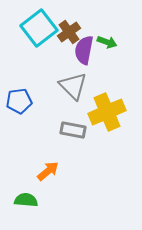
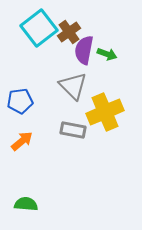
green arrow: moved 12 px down
blue pentagon: moved 1 px right
yellow cross: moved 2 px left
orange arrow: moved 26 px left, 30 px up
green semicircle: moved 4 px down
